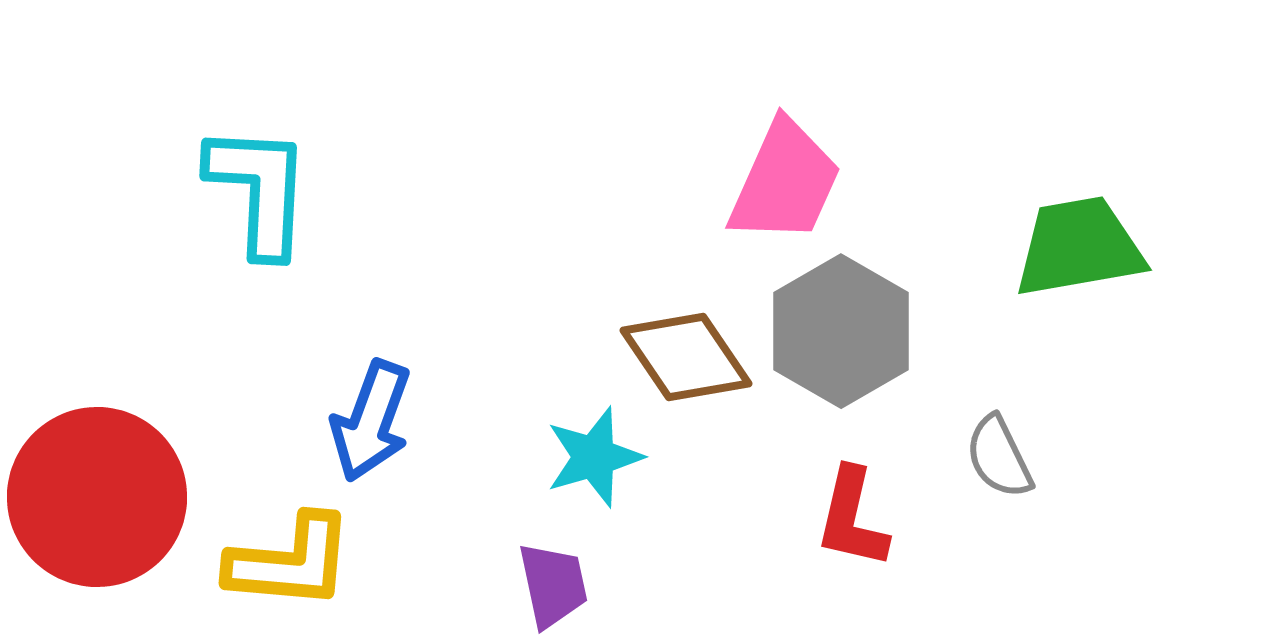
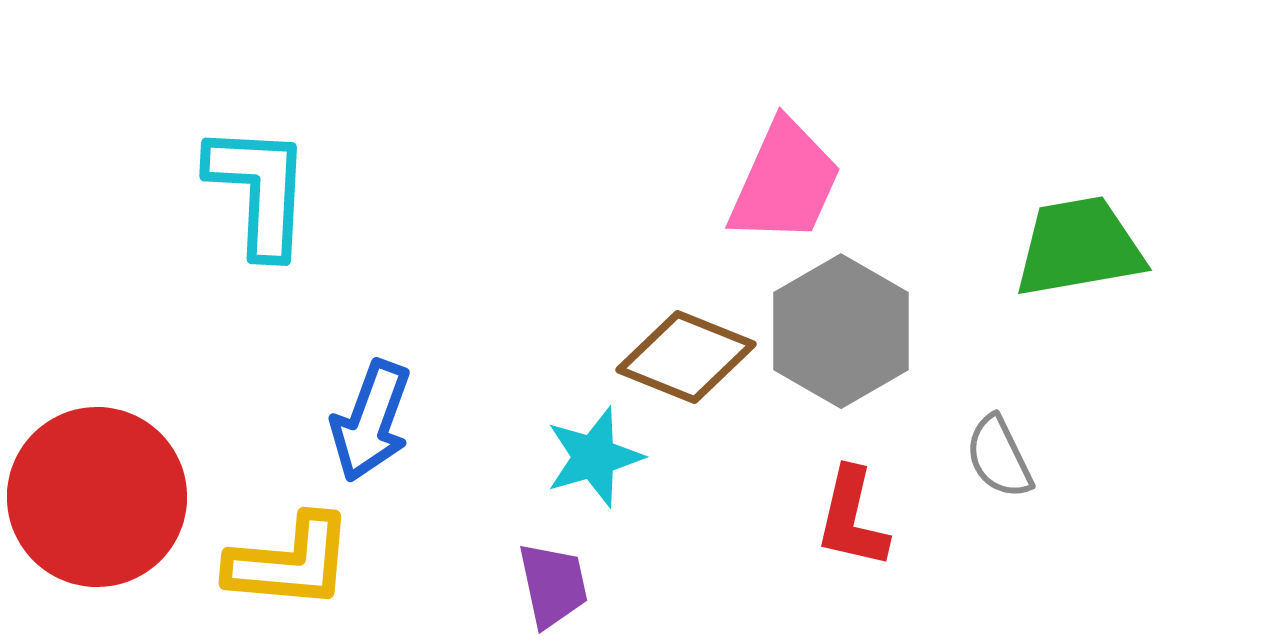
brown diamond: rotated 34 degrees counterclockwise
